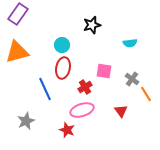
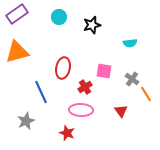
purple rectangle: moved 1 px left; rotated 20 degrees clockwise
cyan circle: moved 3 px left, 28 px up
blue line: moved 4 px left, 3 px down
pink ellipse: moved 1 px left; rotated 20 degrees clockwise
red star: moved 3 px down
